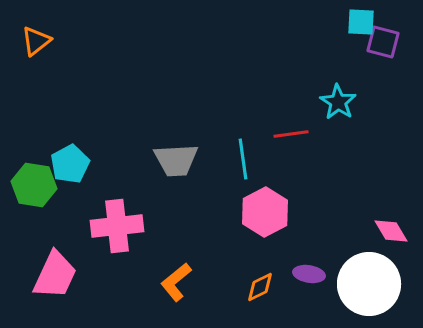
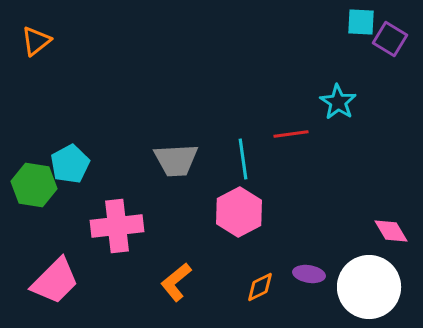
purple square: moved 7 px right, 3 px up; rotated 16 degrees clockwise
pink hexagon: moved 26 px left
pink trapezoid: moved 6 px down; rotated 20 degrees clockwise
white circle: moved 3 px down
